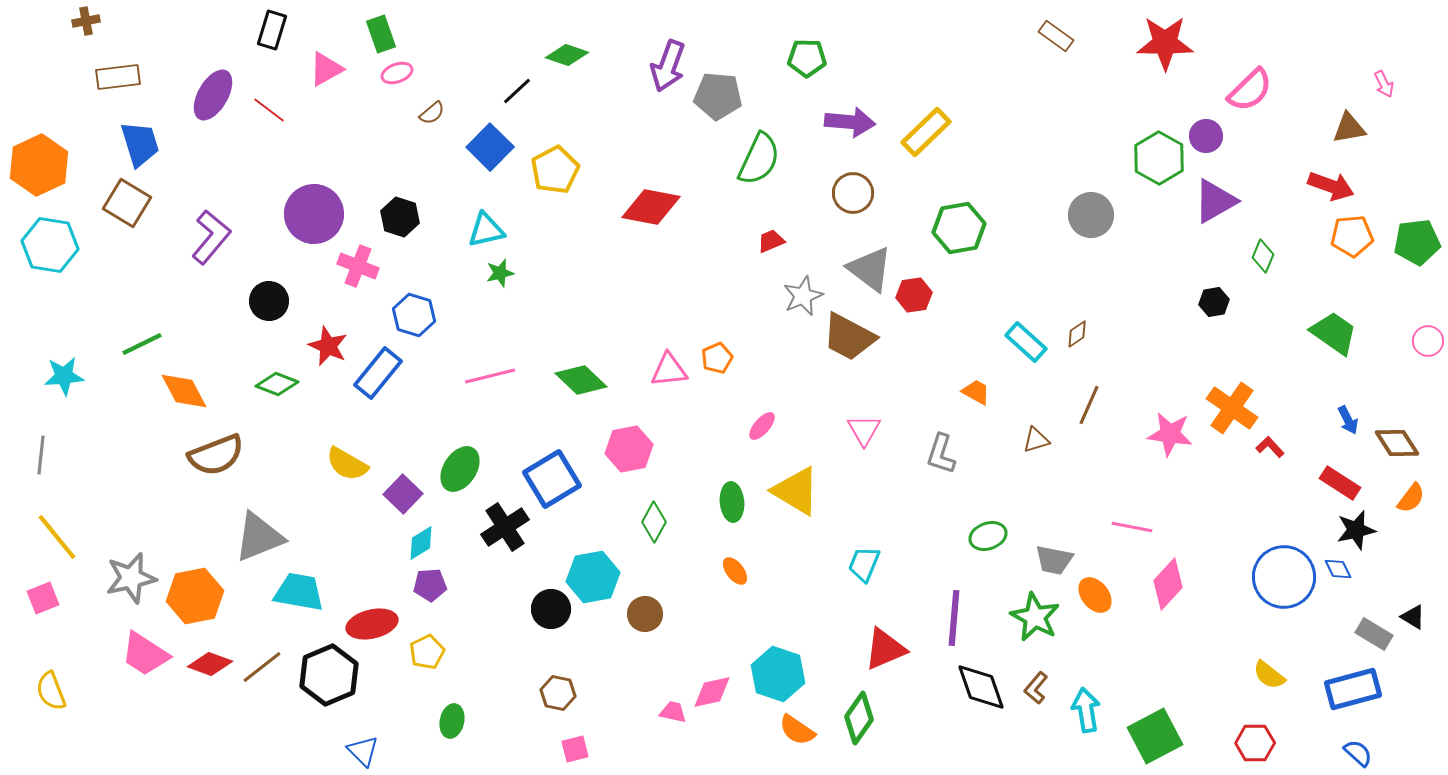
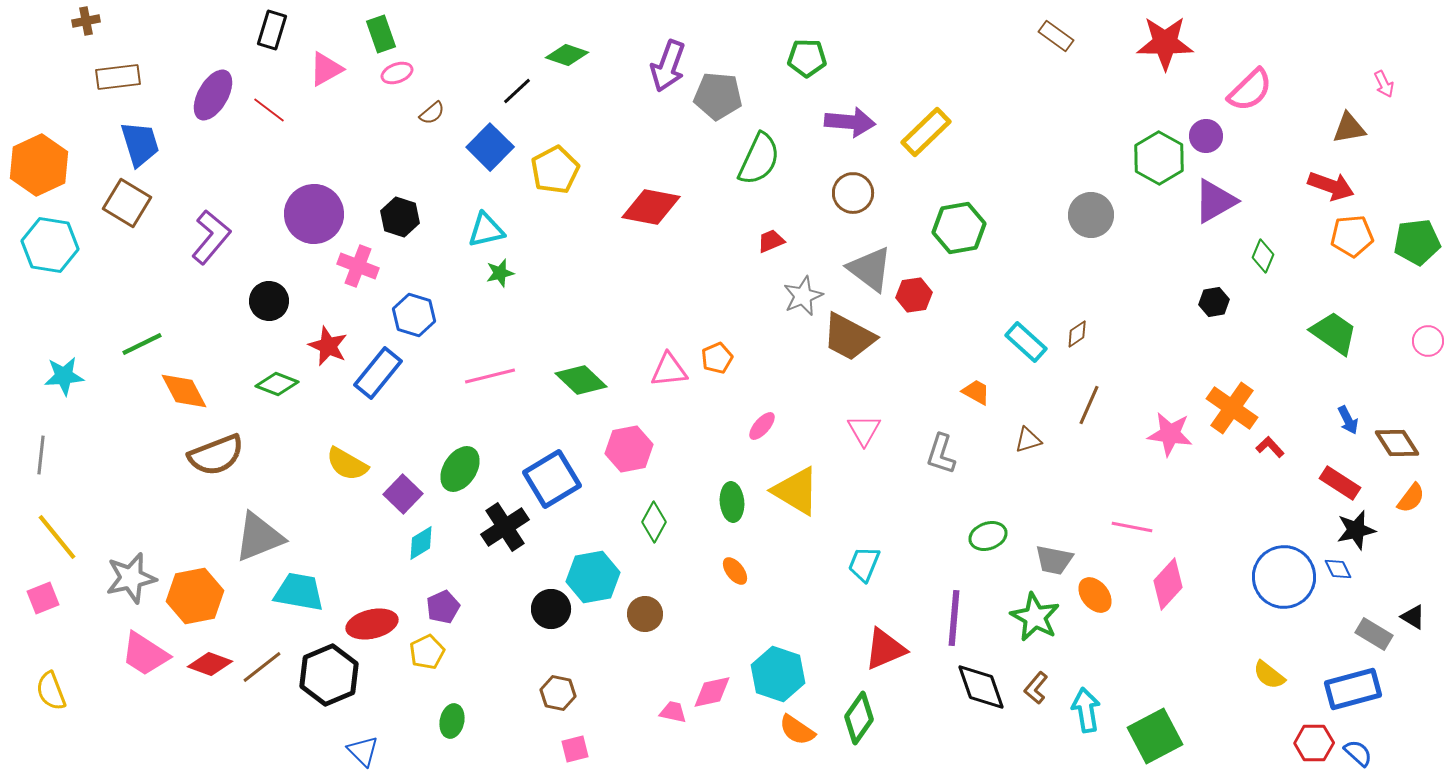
brown triangle at (1036, 440): moved 8 px left
purple pentagon at (430, 585): moved 13 px right, 22 px down; rotated 20 degrees counterclockwise
red hexagon at (1255, 743): moved 59 px right
